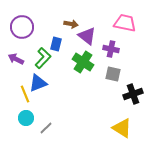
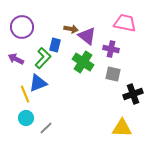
brown arrow: moved 5 px down
blue rectangle: moved 1 px left, 1 px down
yellow triangle: rotated 30 degrees counterclockwise
